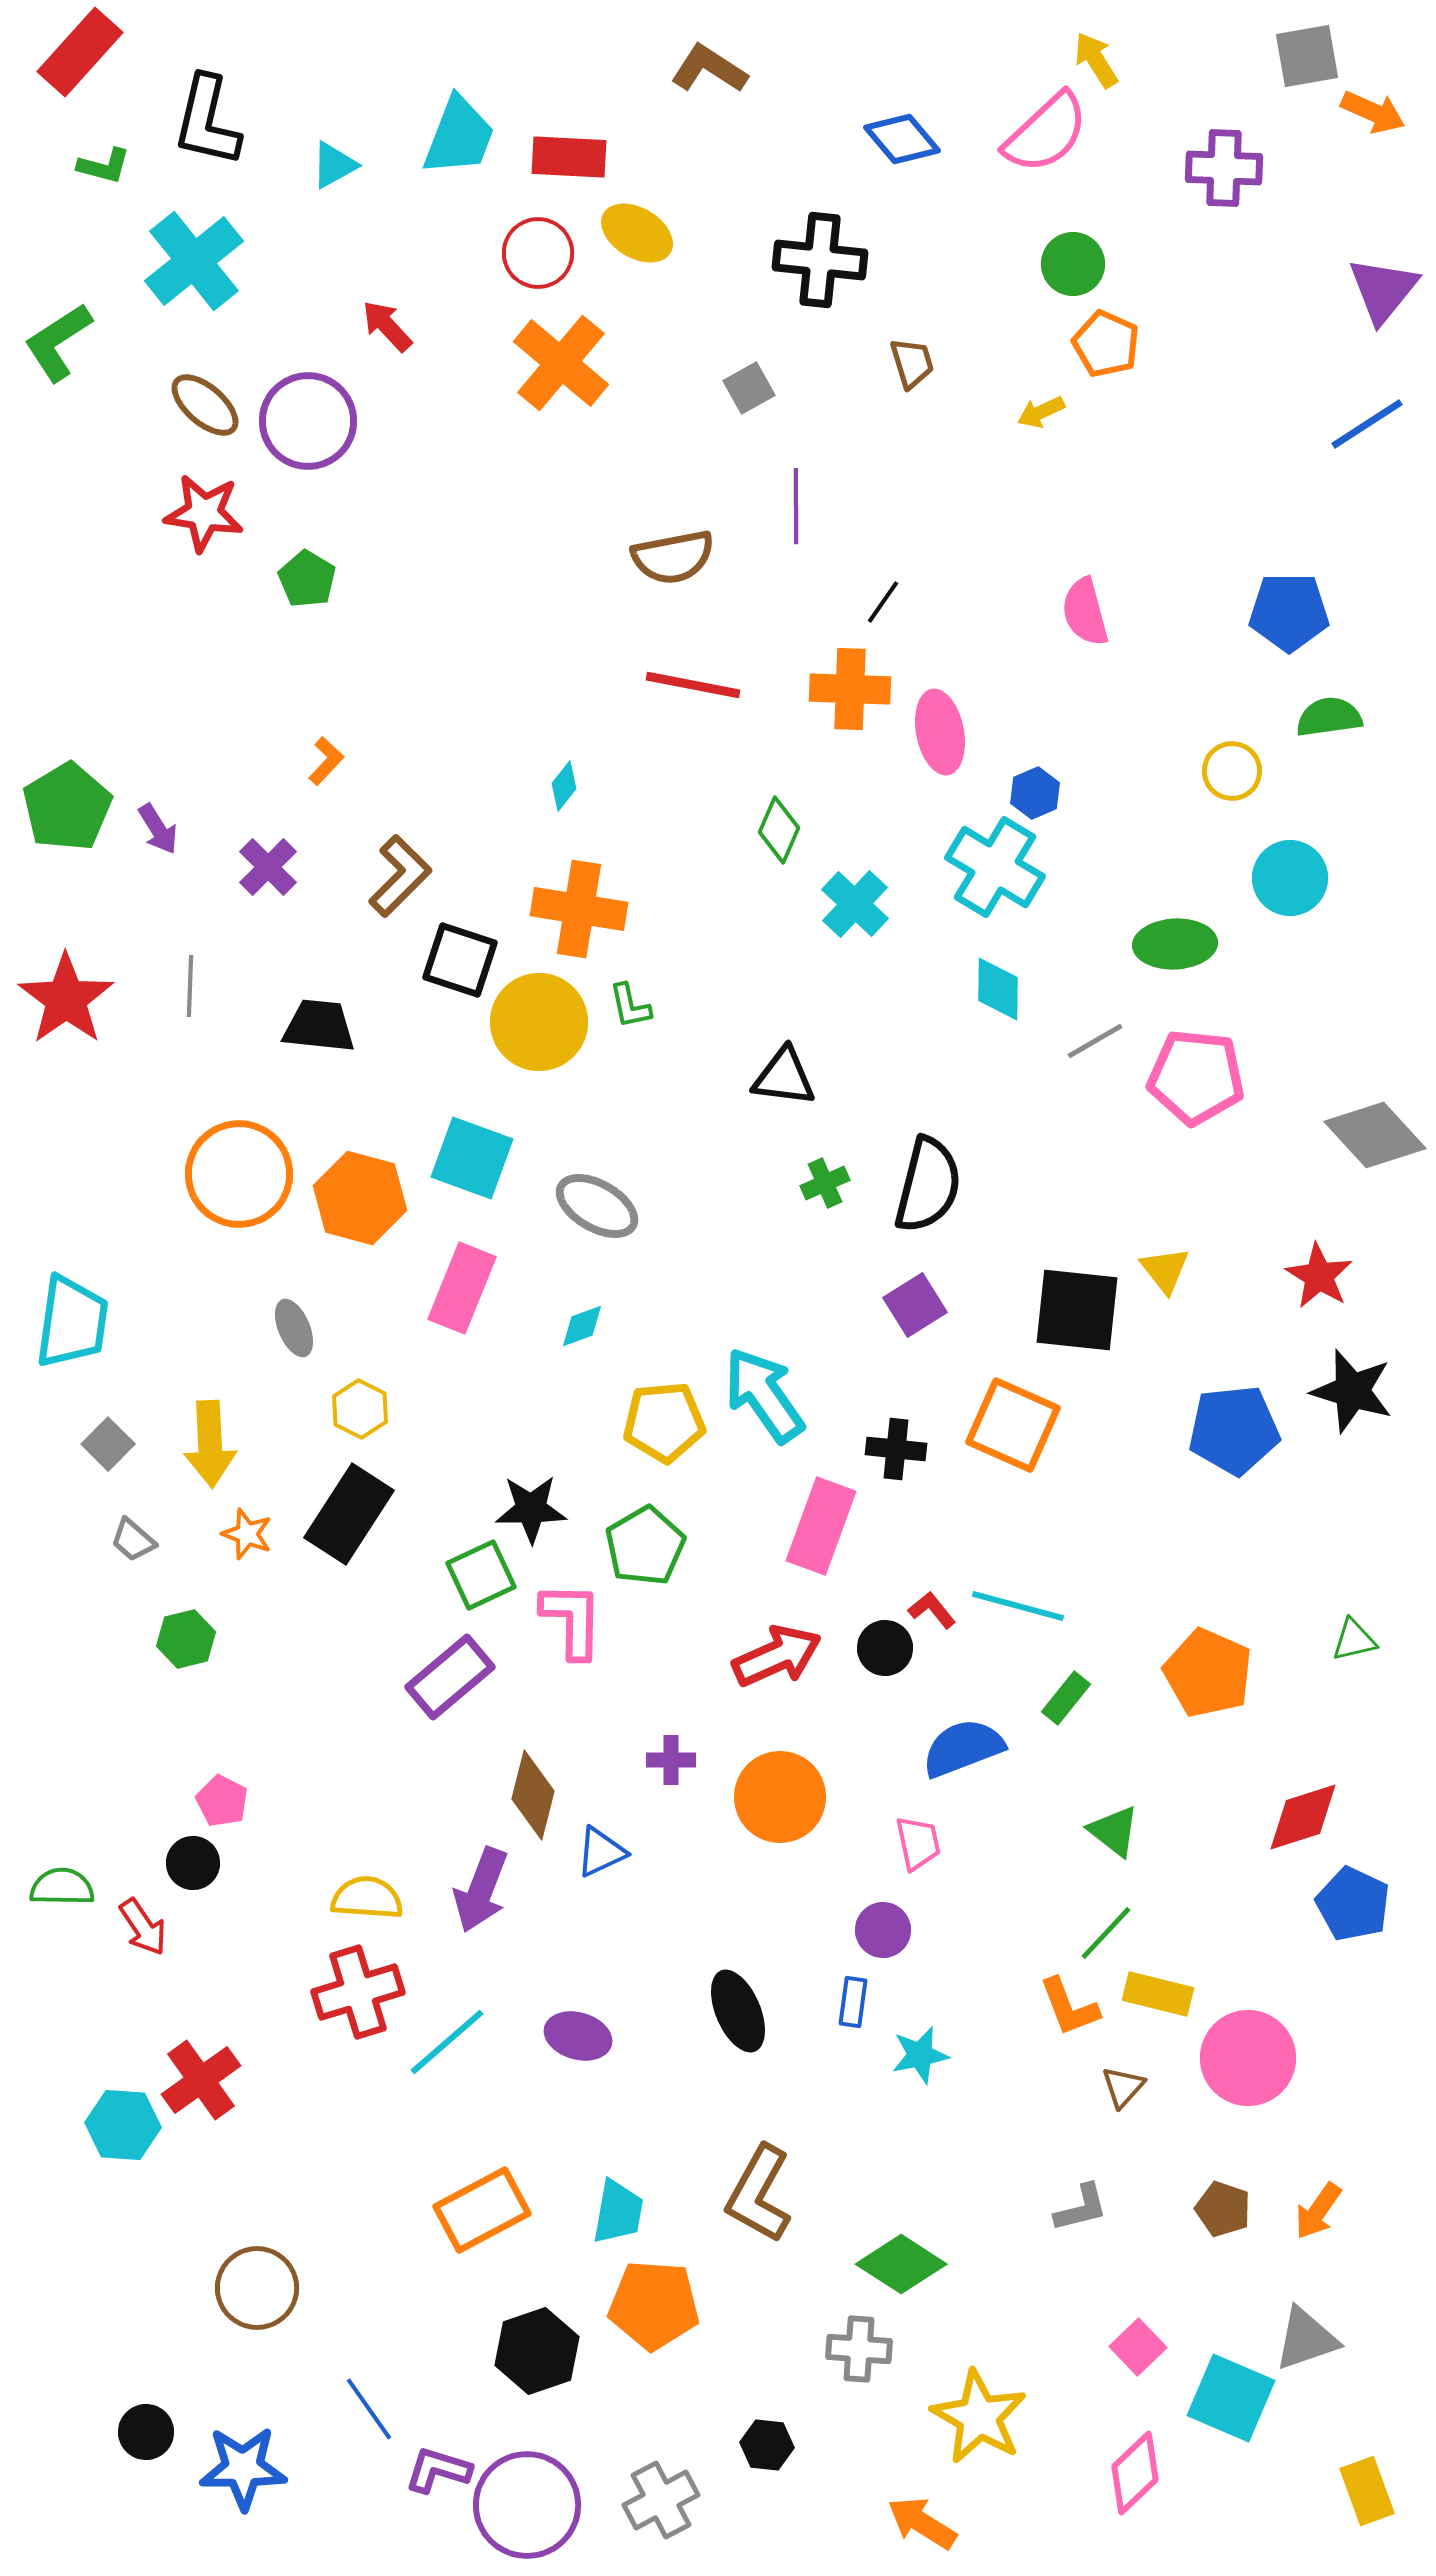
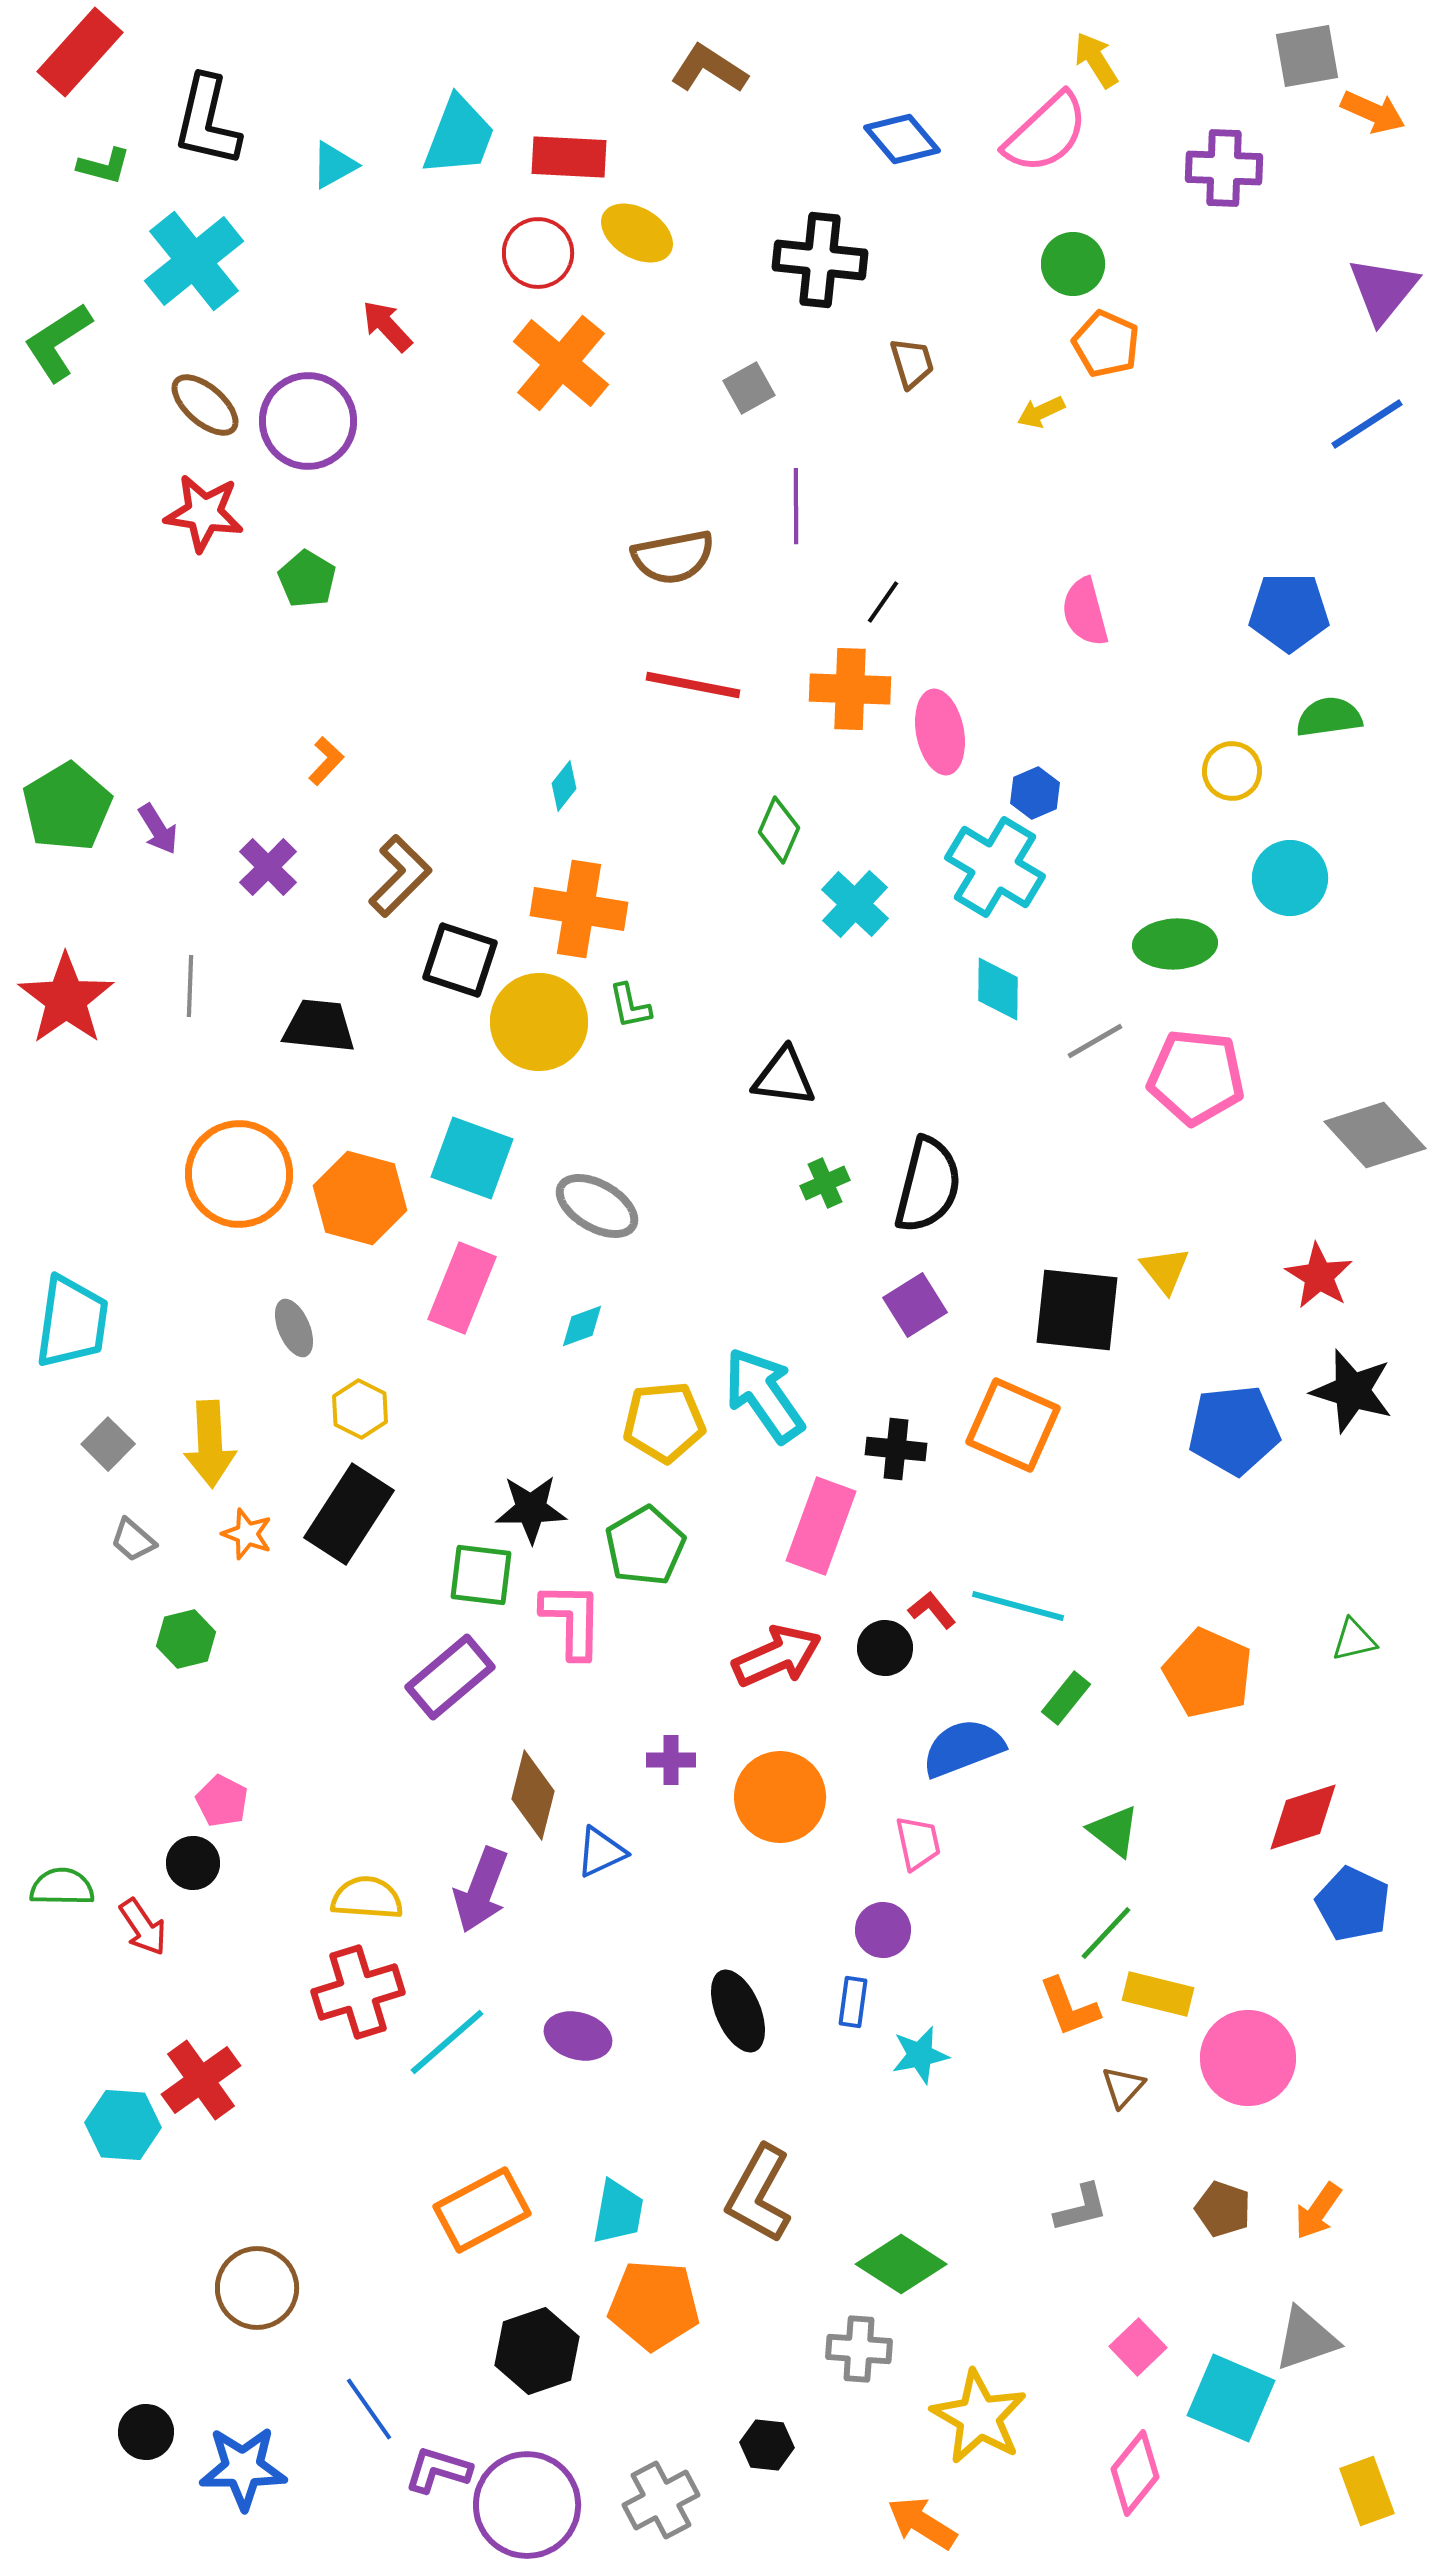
green square at (481, 1575): rotated 32 degrees clockwise
pink diamond at (1135, 2473): rotated 8 degrees counterclockwise
